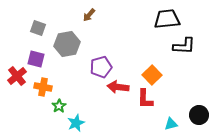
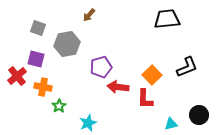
black L-shape: moved 3 px right, 21 px down; rotated 25 degrees counterclockwise
cyan star: moved 12 px right
